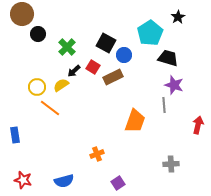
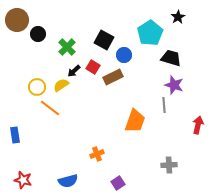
brown circle: moved 5 px left, 6 px down
black square: moved 2 px left, 3 px up
black trapezoid: moved 3 px right
gray cross: moved 2 px left, 1 px down
blue semicircle: moved 4 px right
